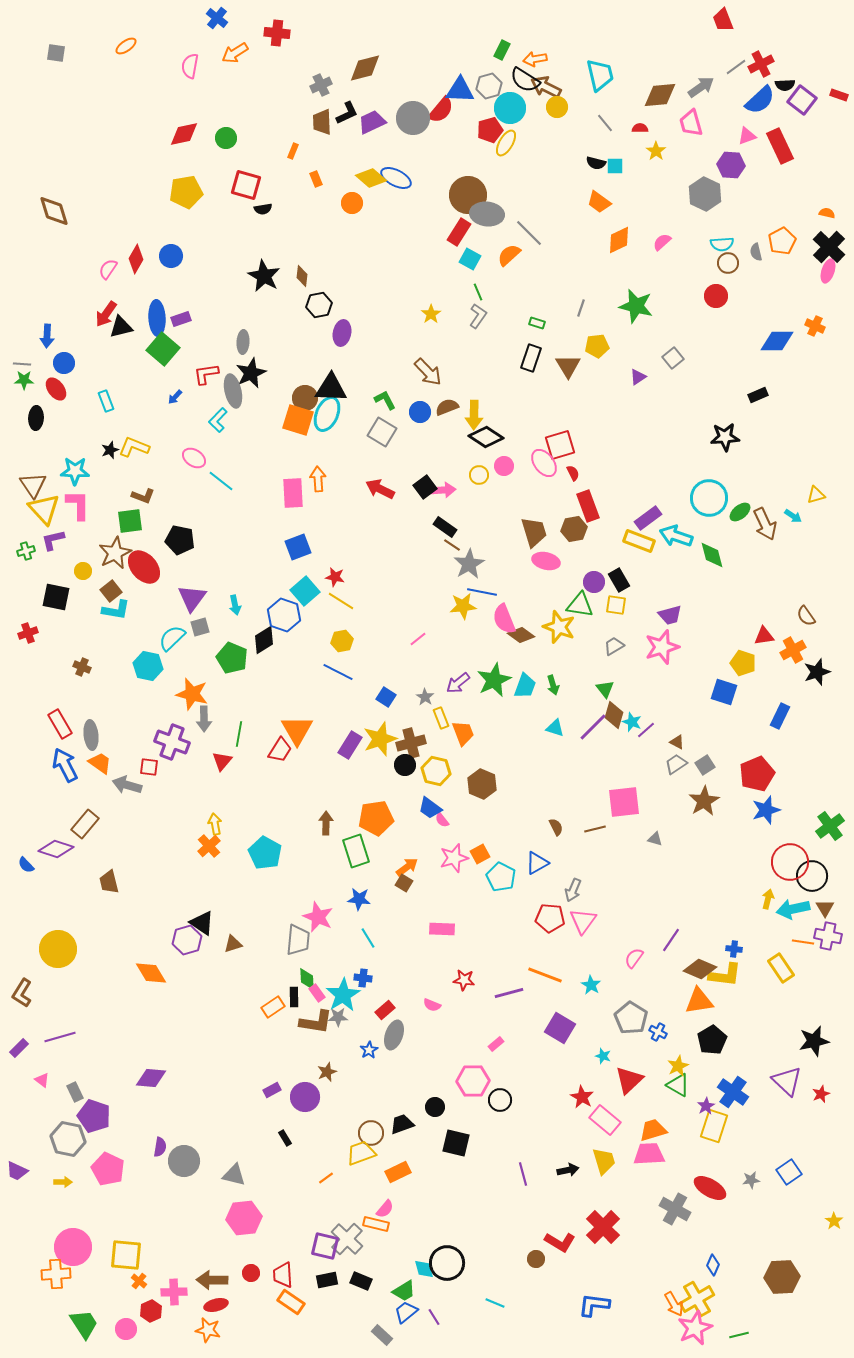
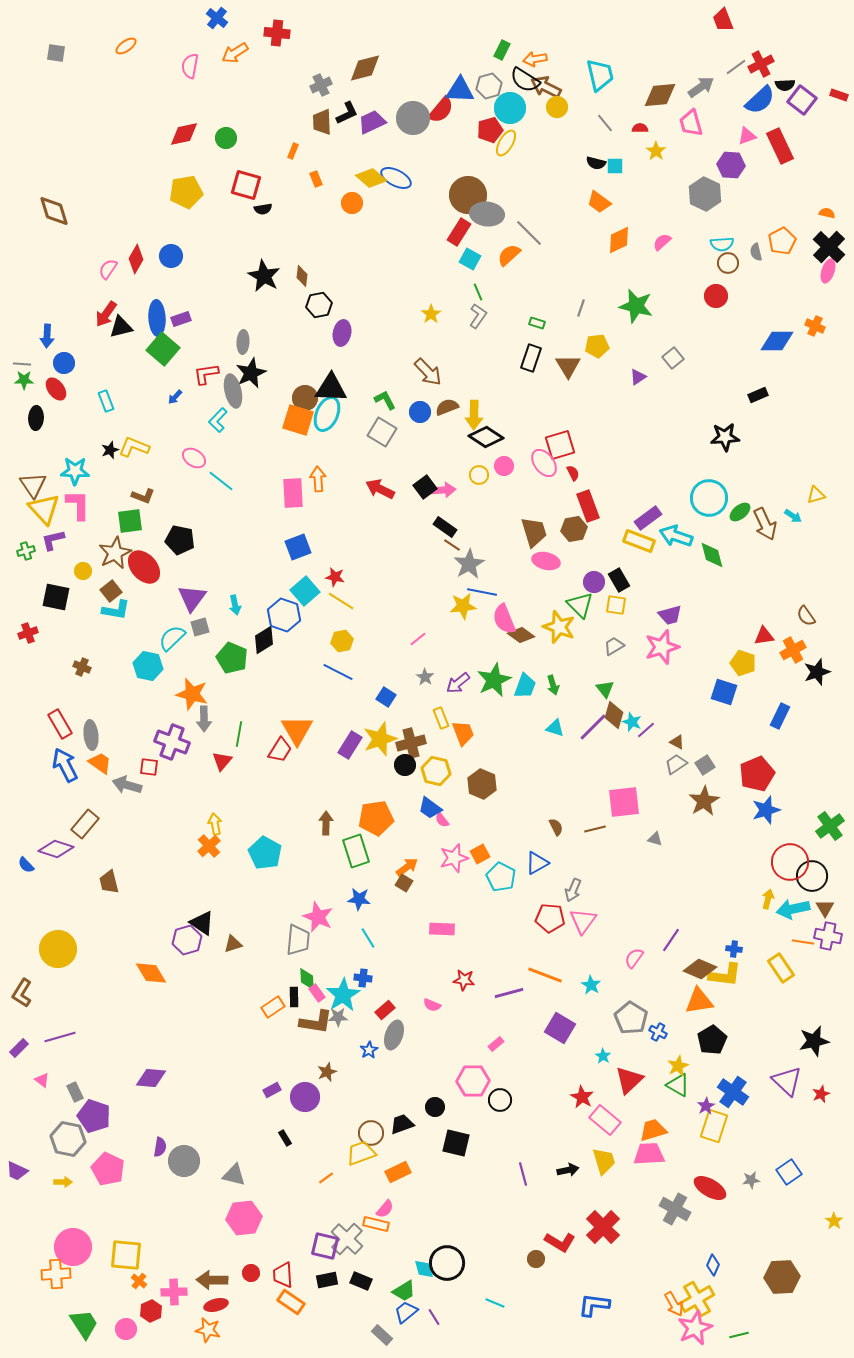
green triangle at (580, 605): rotated 36 degrees clockwise
gray star at (425, 697): moved 20 px up
cyan star at (603, 1056): rotated 14 degrees clockwise
